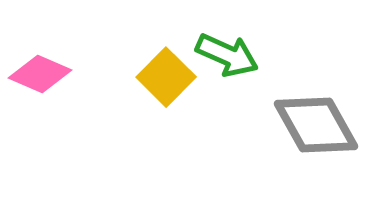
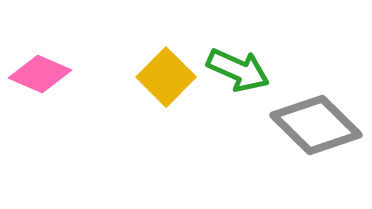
green arrow: moved 11 px right, 15 px down
gray diamond: rotated 16 degrees counterclockwise
